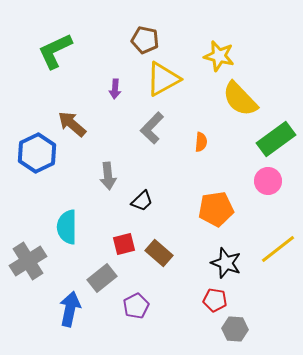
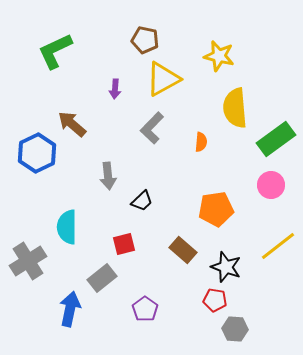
yellow semicircle: moved 5 px left, 9 px down; rotated 39 degrees clockwise
pink circle: moved 3 px right, 4 px down
yellow line: moved 3 px up
brown rectangle: moved 24 px right, 3 px up
black star: moved 4 px down
purple pentagon: moved 9 px right, 3 px down; rotated 10 degrees counterclockwise
